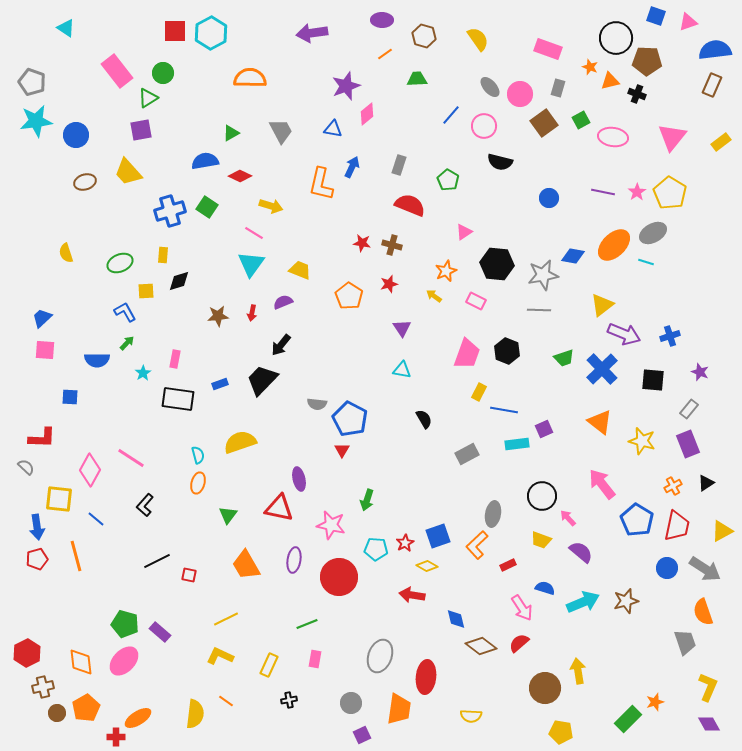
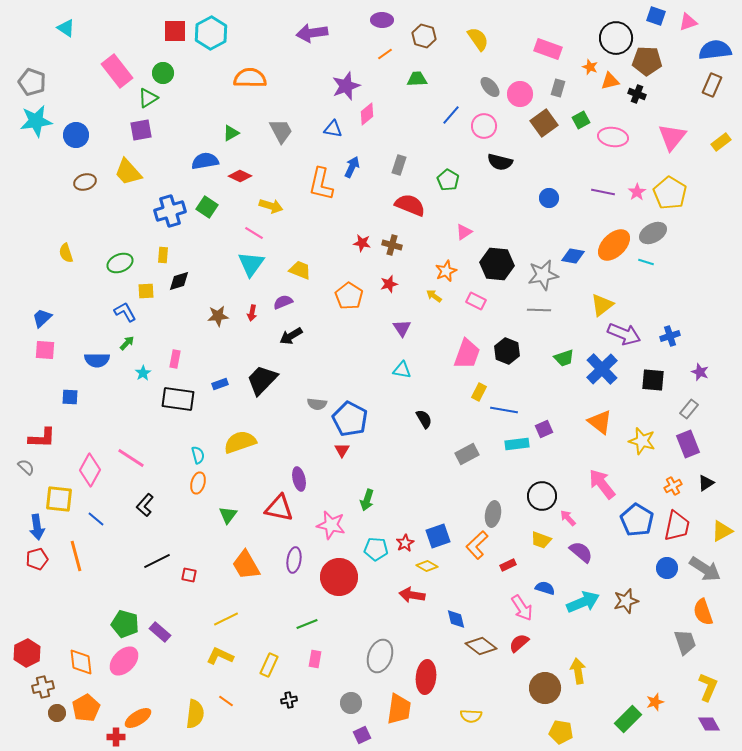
black arrow at (281, 345): moved 10 px right, 9 px up; rotated 20 degrees clockwise
